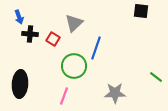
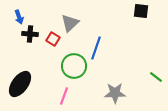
gray triangle: moved 4 px left
black ellipse: rotated 32 degrees clockwise
